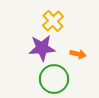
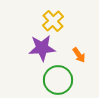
orange arrow: moved 1 px right, 1 px down; rotated 42 degrees clockwise
green circle: moved 4 px right, 1 px down
